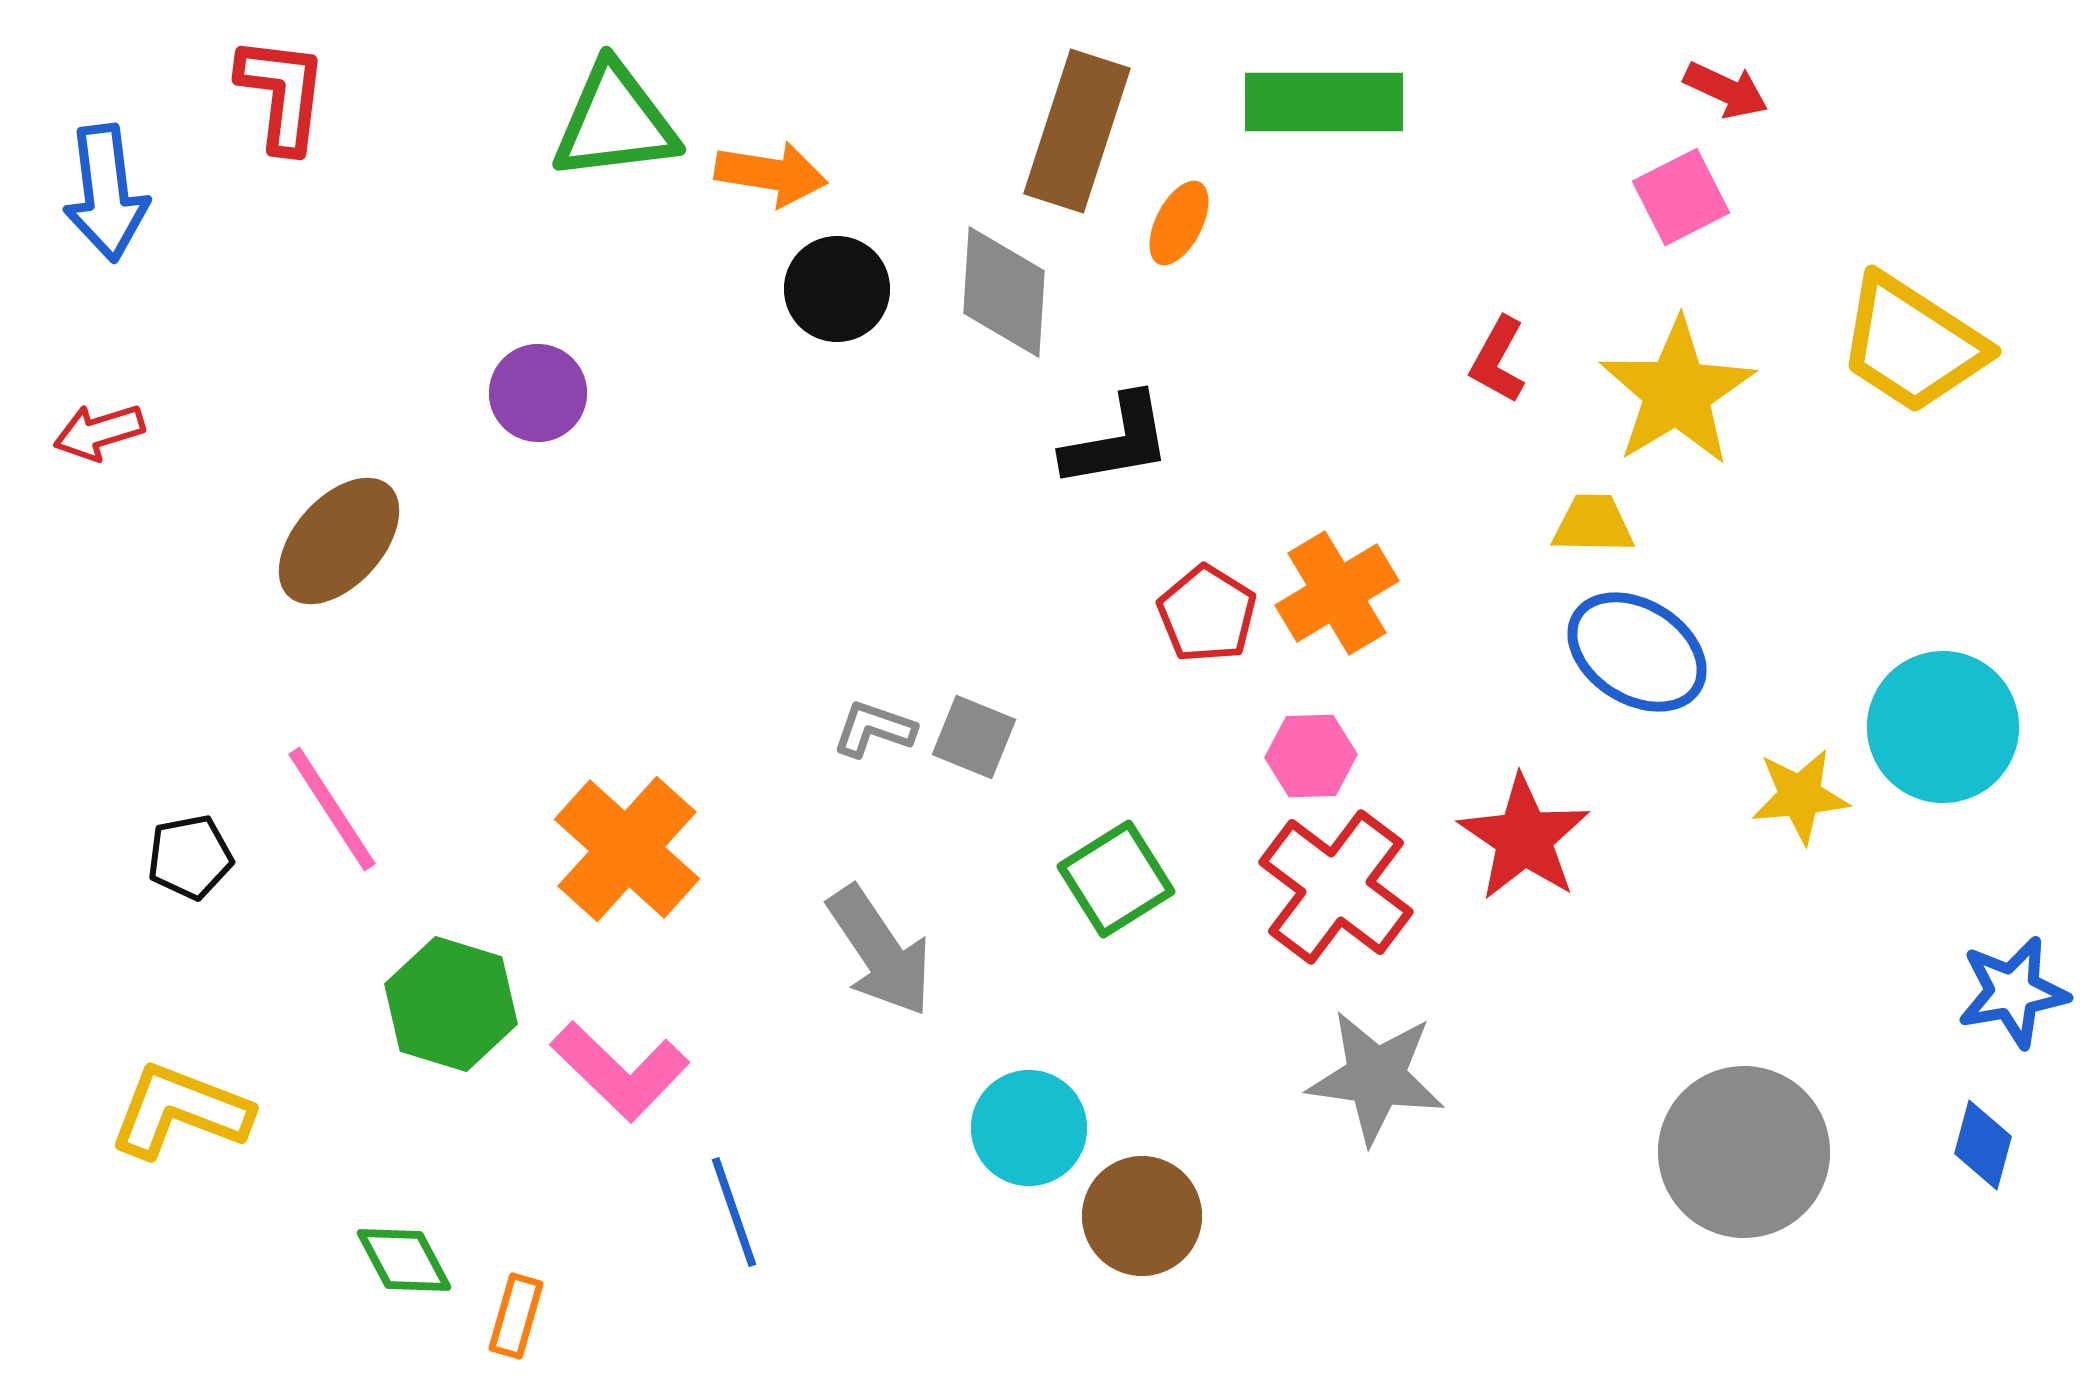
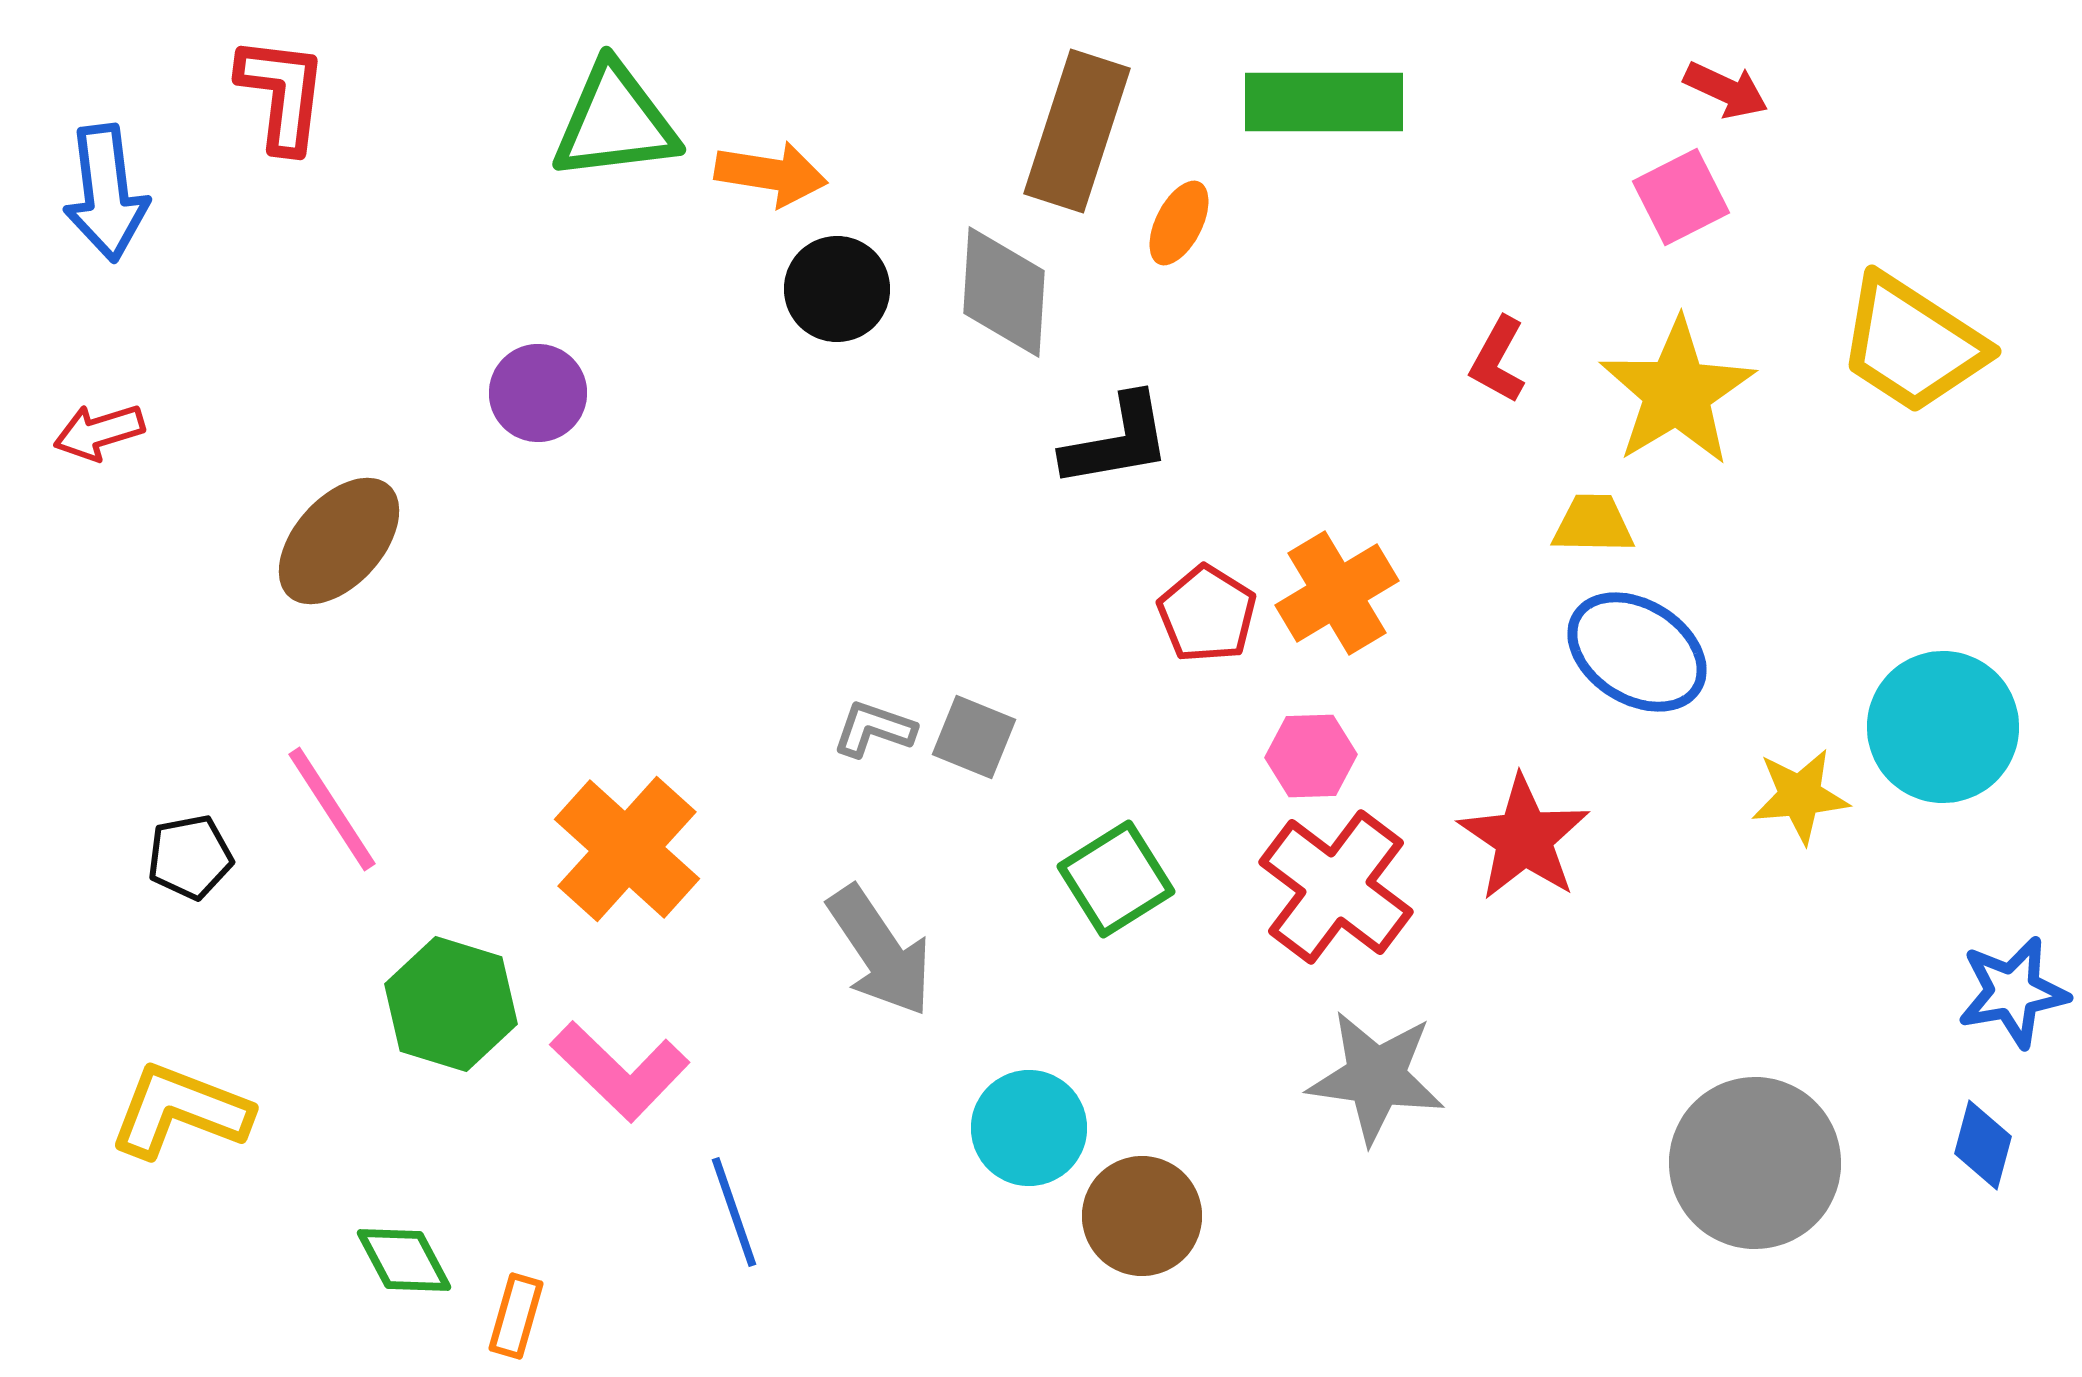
gray circle at (1744, 1152): moved 11 px right, 11 px down
